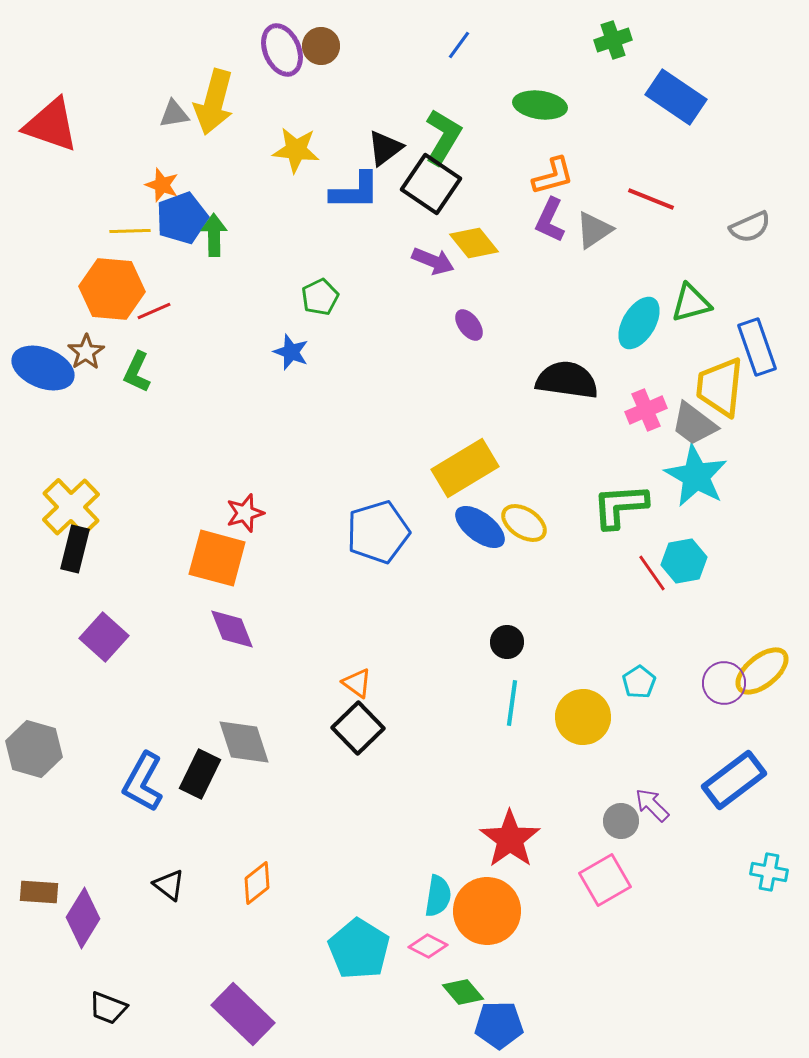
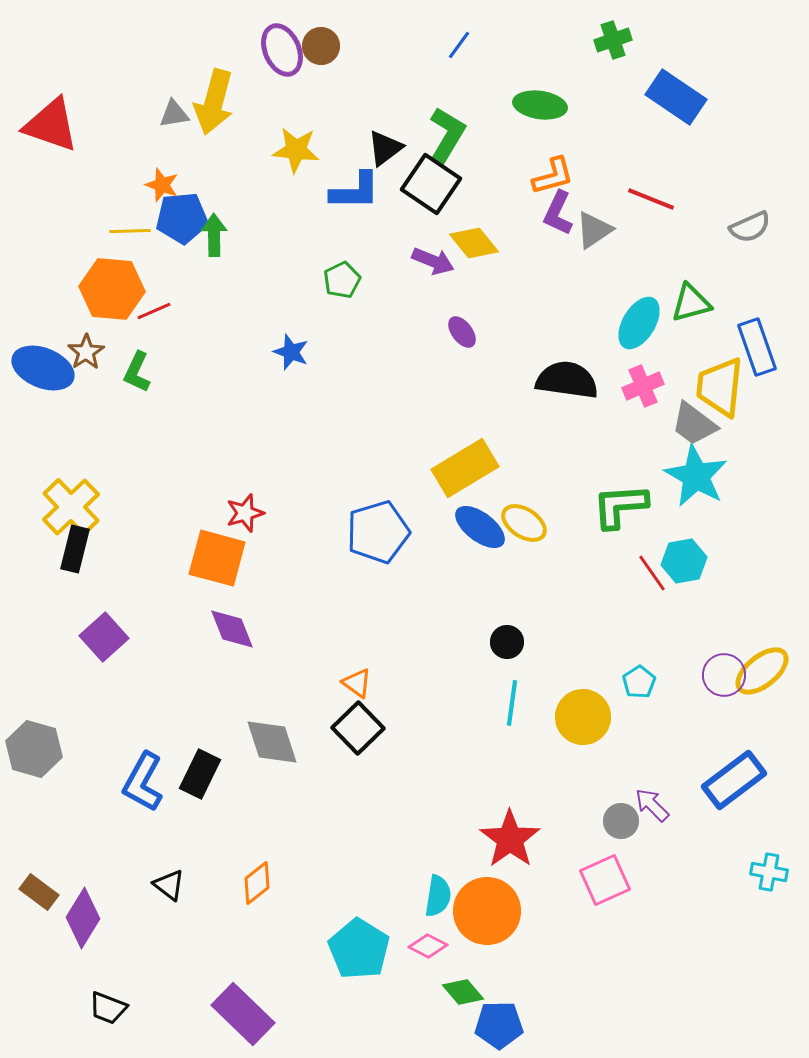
green L-shape at (443, 137): moved 4 px right, 2 px up
blue pentagon at (182, 218): rotated 15 degrees clockwise
purple L-shape at (550, 220): moved 8 px right, 7 px up
green pentagon at (320, 297): moved 22 px right, 17 px up
purple ellipse at (469, 325): moved 7 px left, 7 px down
pink cross at (646, 410): moved 3 px left, 24 px up
purple square at (104, 637): rotated 6 degrees clockwise
purple circle at (724, 683): moved 8 px up
gray diamond at (244, 742): moved 28 px right
pink square at (605, 880): rotated 6 degrees clockwise
brown rectangle at (39, 892): rotated 33 degrees clockwise
